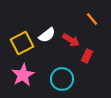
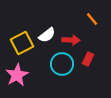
red arrow: rotated 30 degrees counterclockwise
red rectangle: moved 1 px right, 3 px down
pink star: moved 6 px left
cyan circle: moved 15 px up
